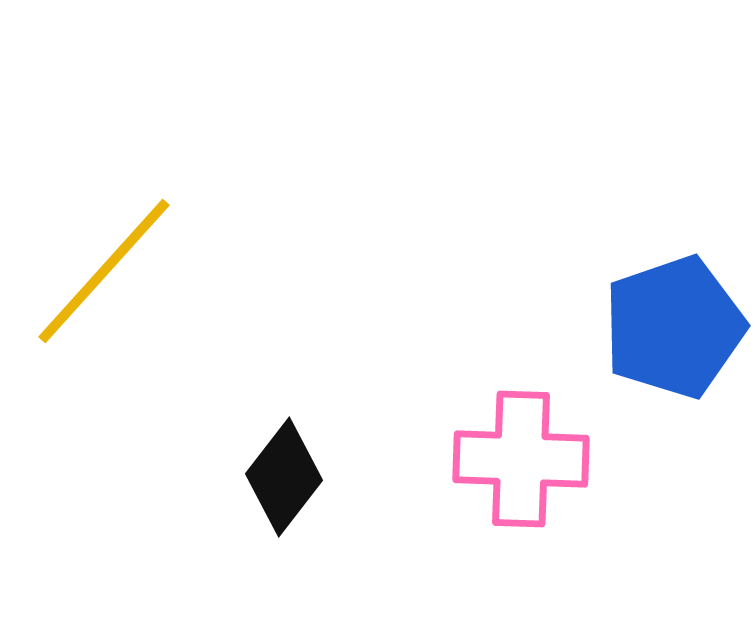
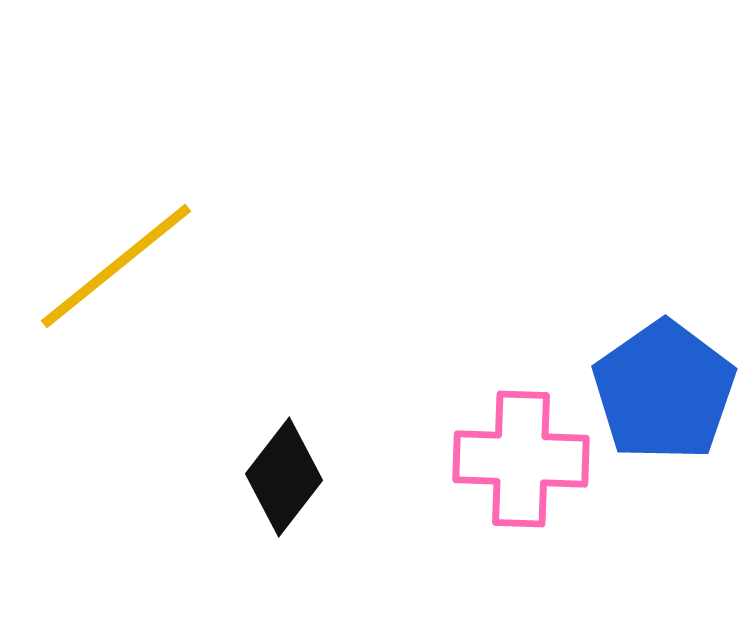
yellow line: moved 12 px right, 5 px up; rotated 9 degrees clockwise
blue pentagon: moved 10 px left, 64 px down; rotated 16 degrees counterclockwise
